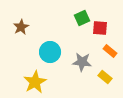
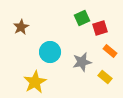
red square: rotated 21 degrees counterclockwise
gray star: rotated 18 degrees counterclockwise
